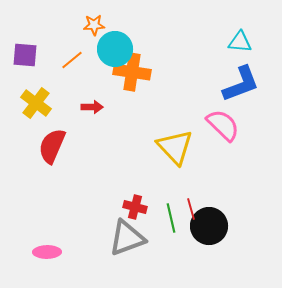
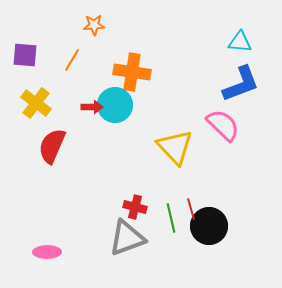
cyan circle: moved 56 px down
orange line: rotated 20 degrees counterclockwise
